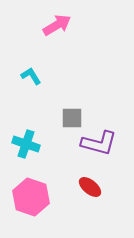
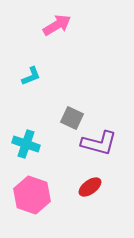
cyan L-shape: rotated 100 degrees clockwise
gray square: rotated 25 degrees clockwise
red ellipse: rotated 75 degrees counterclockwise
pink hexagon: moved 1 px right, 2 px up
